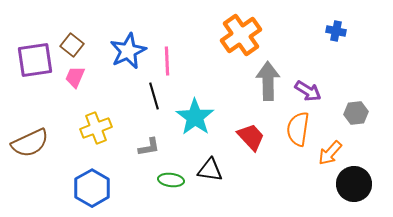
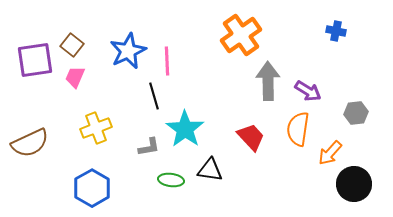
cyan star: moved 10 px left, 12 px down
